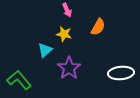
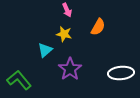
purple star: moved 1 px right, 1 px down
